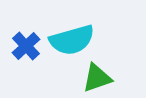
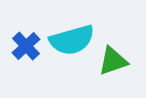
green triangle: moved 16 px right, 17 px up
